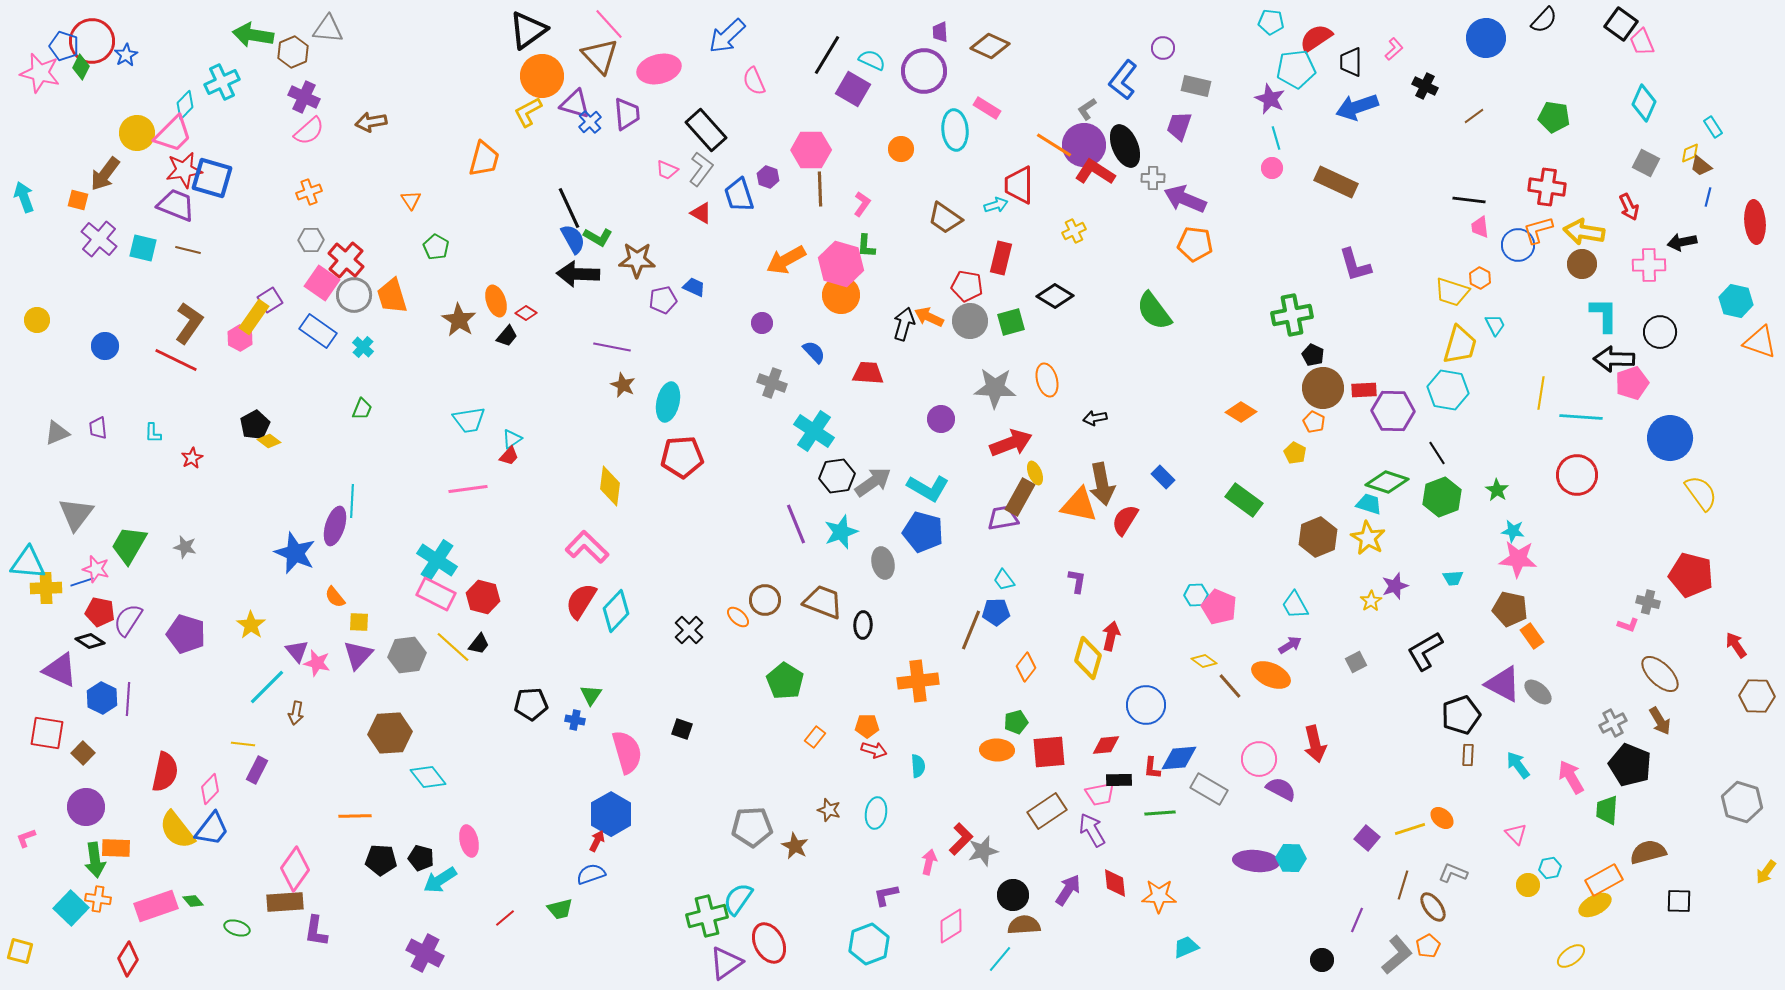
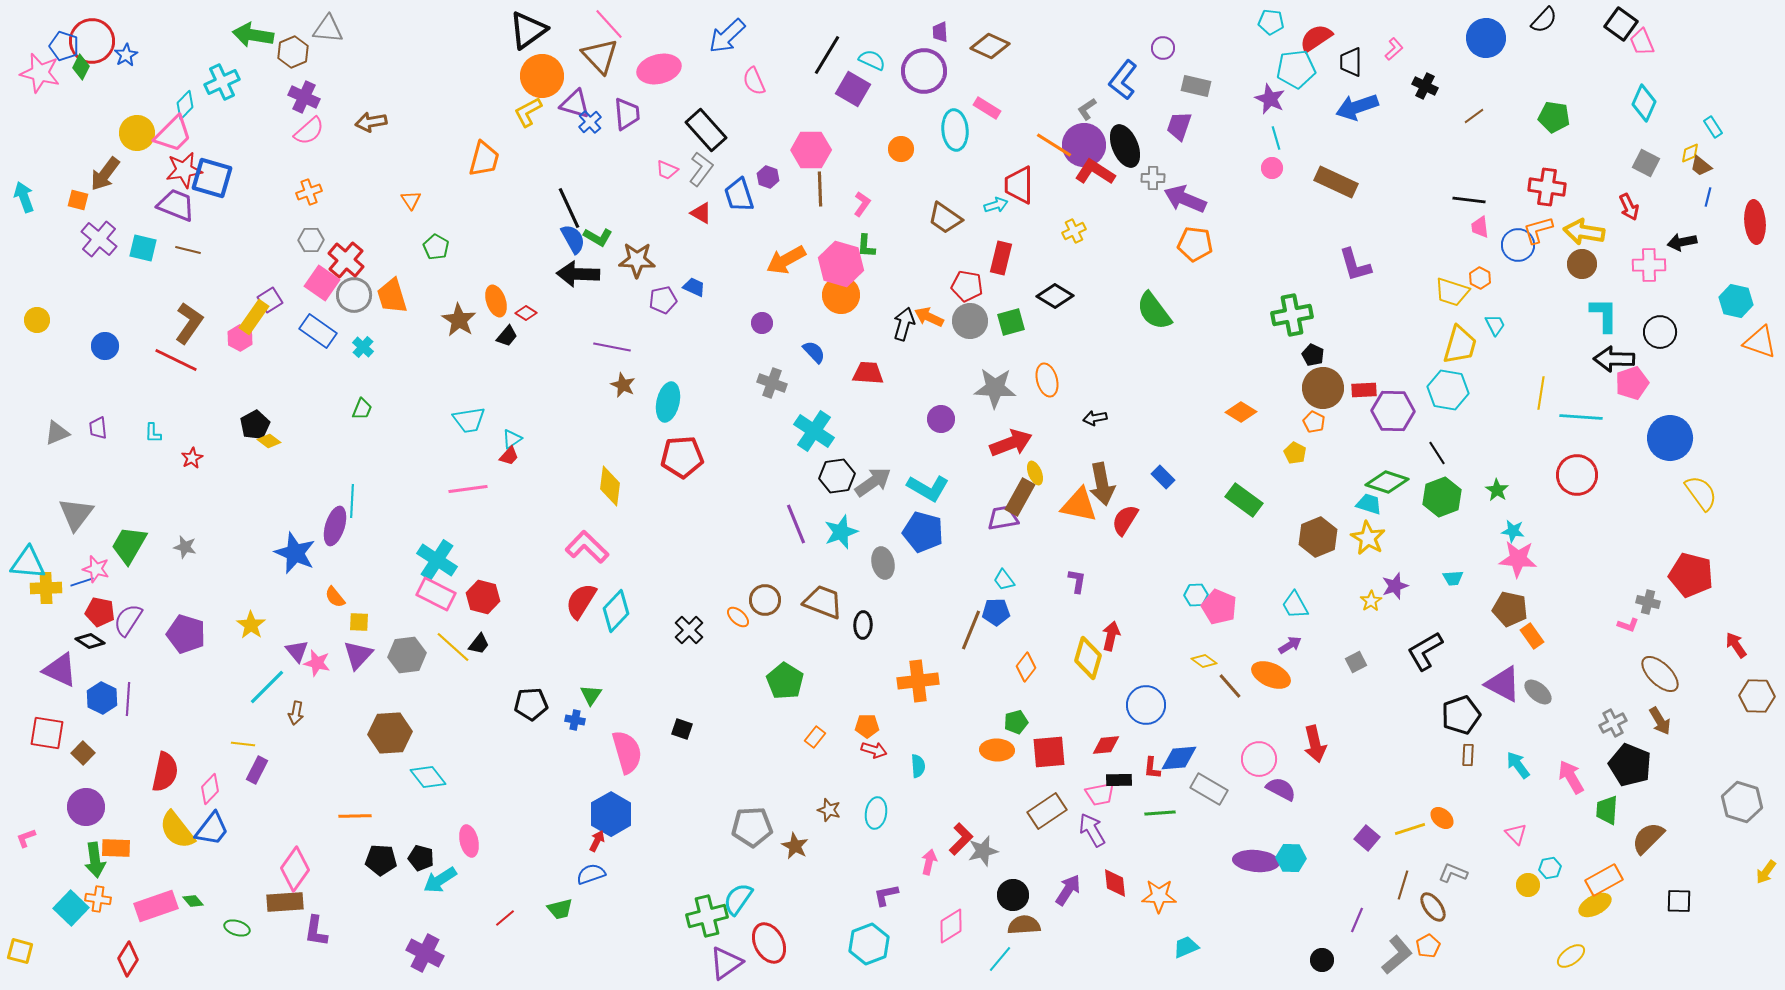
brown semicircle at (1648, 852): moved 14 px up; rotated 30 degrees counterclockwise
